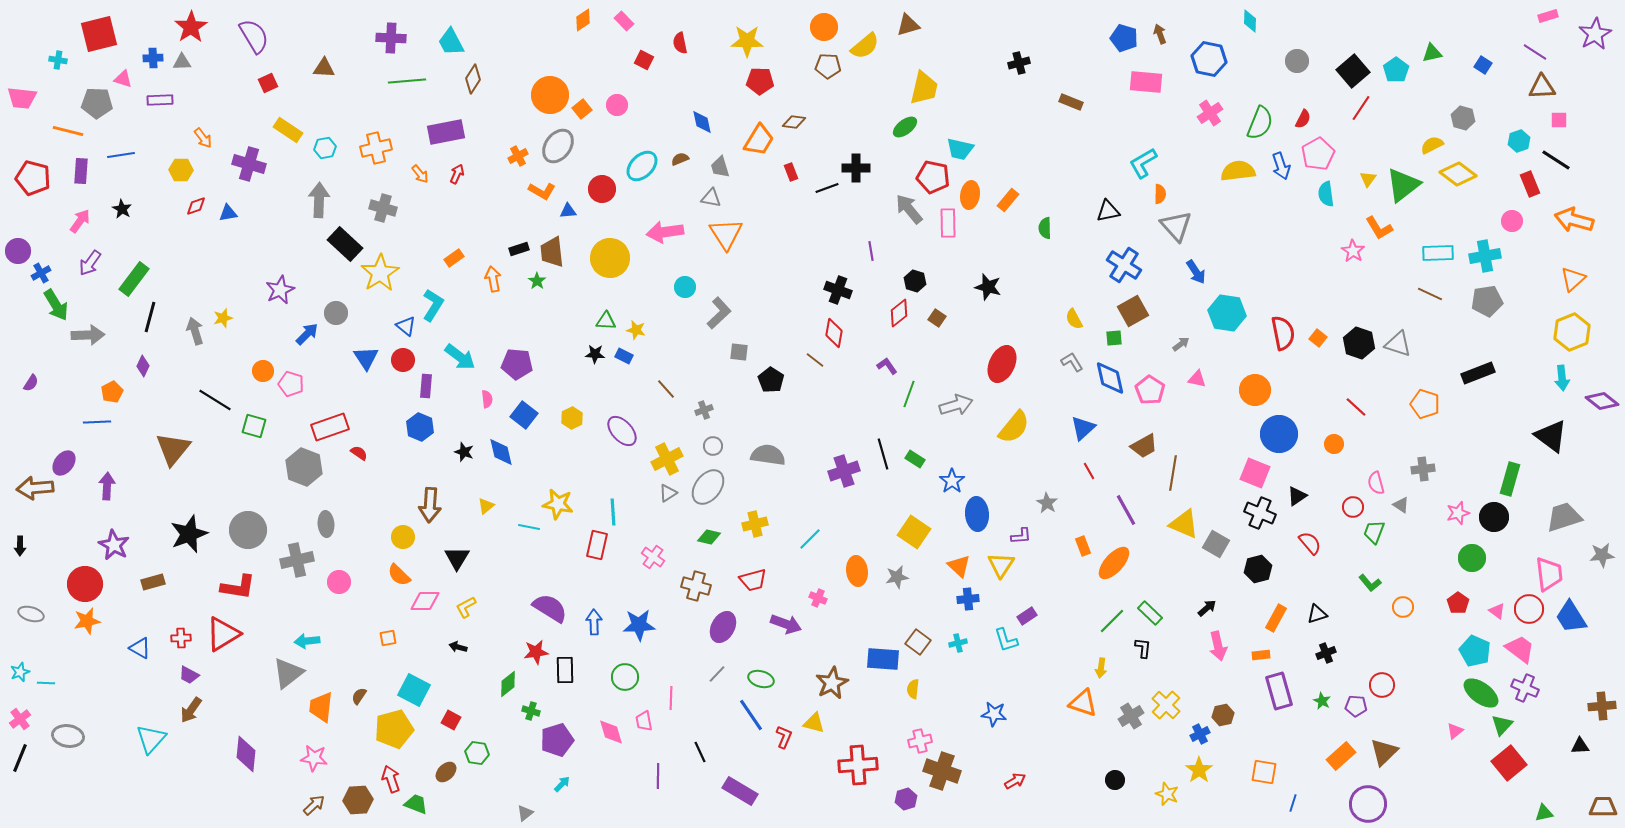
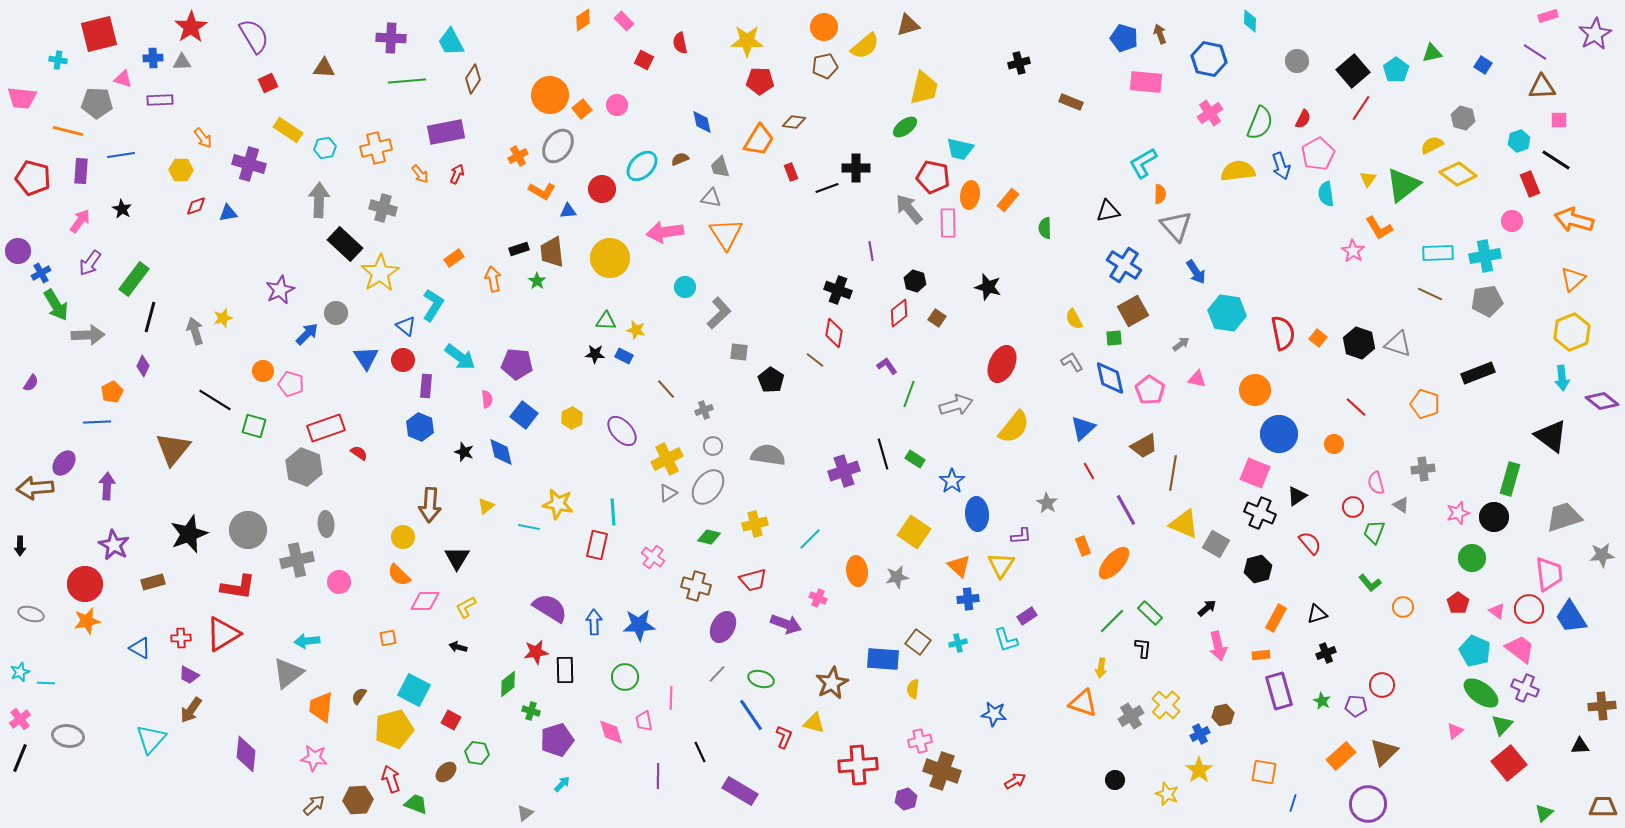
brown pentagon at (828, 66): moved 3 px left; rotated 15 degrees counterclockwise
red rectangle at (330, 427): moved 4 px left, 1 px down
green triangle at (1544, 813): rotated 30 degrees counterclockwise
